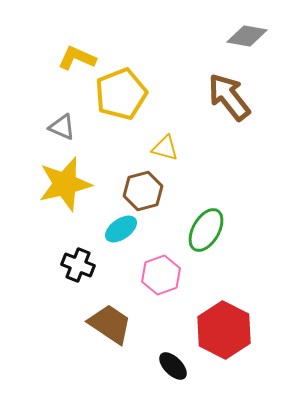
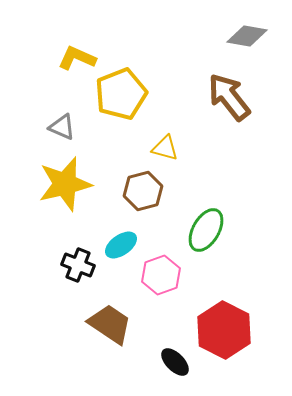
cyan ellipse: moved 16 px down
black ellipse: moved 2 px right, 4 px up
